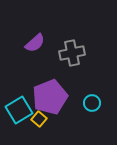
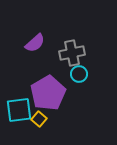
purple pentagon: moved 2 px left, 4 px up; rotated 8 degrees counterclockwise
cyan circle: moved 13 px left, 29 px up
cyan square: rotated 24 degrees clockwise
